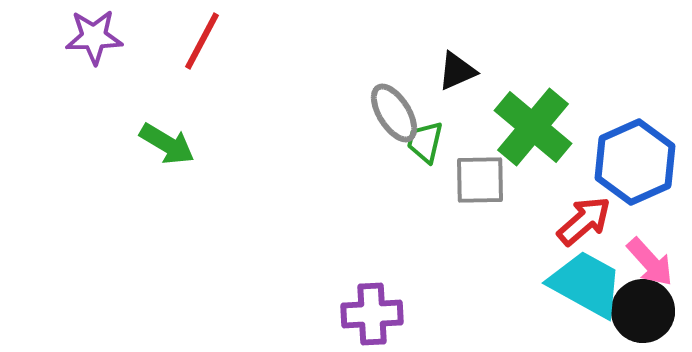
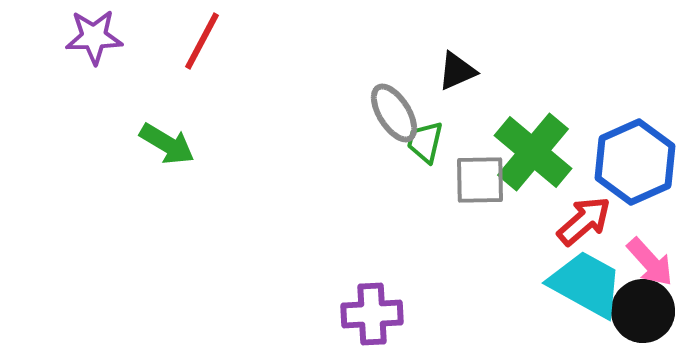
green cross: moved 25 px down
